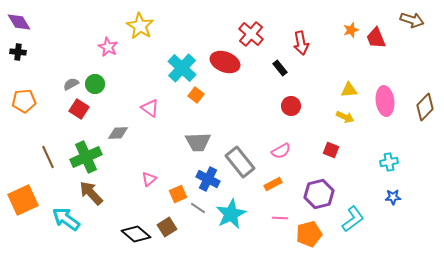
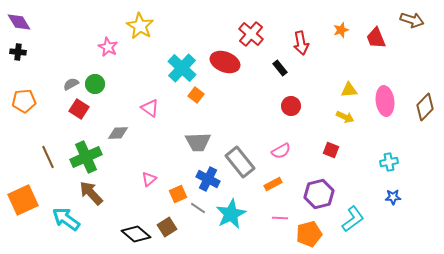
orange star at (351, 30): moved 10 px left
